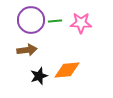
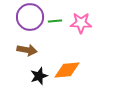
purple circle: moved 1 px left, 3 px up
brown arrow: rotated 18 degrees clockwise
